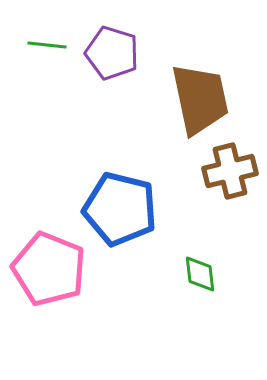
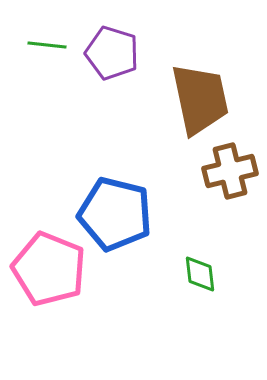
blue pentagon: moved 5 px left, 5 px down
